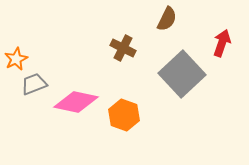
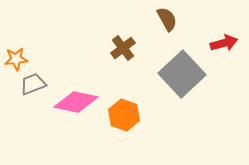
brown semicircle: rotated 55 degrees counterclockwise
red arrow: moved 2 px right; rotated 56 degrees clockwise
brown cross: rotated 25 degrees clockwise
orange star: rotated 20 degrees clockwise
gray trapezoid: moved 1 px left
